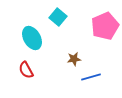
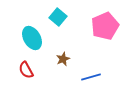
brown star: moved 11 px left; rotated 16 degrees counterclockwise
